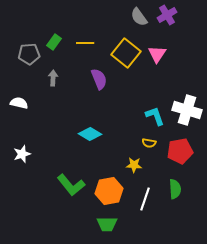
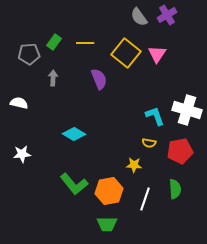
cyan diamond: moved 16 px left
white star: rotated 12 degrees clockwise
green L-shape: moved 3 px right, 1 px up
